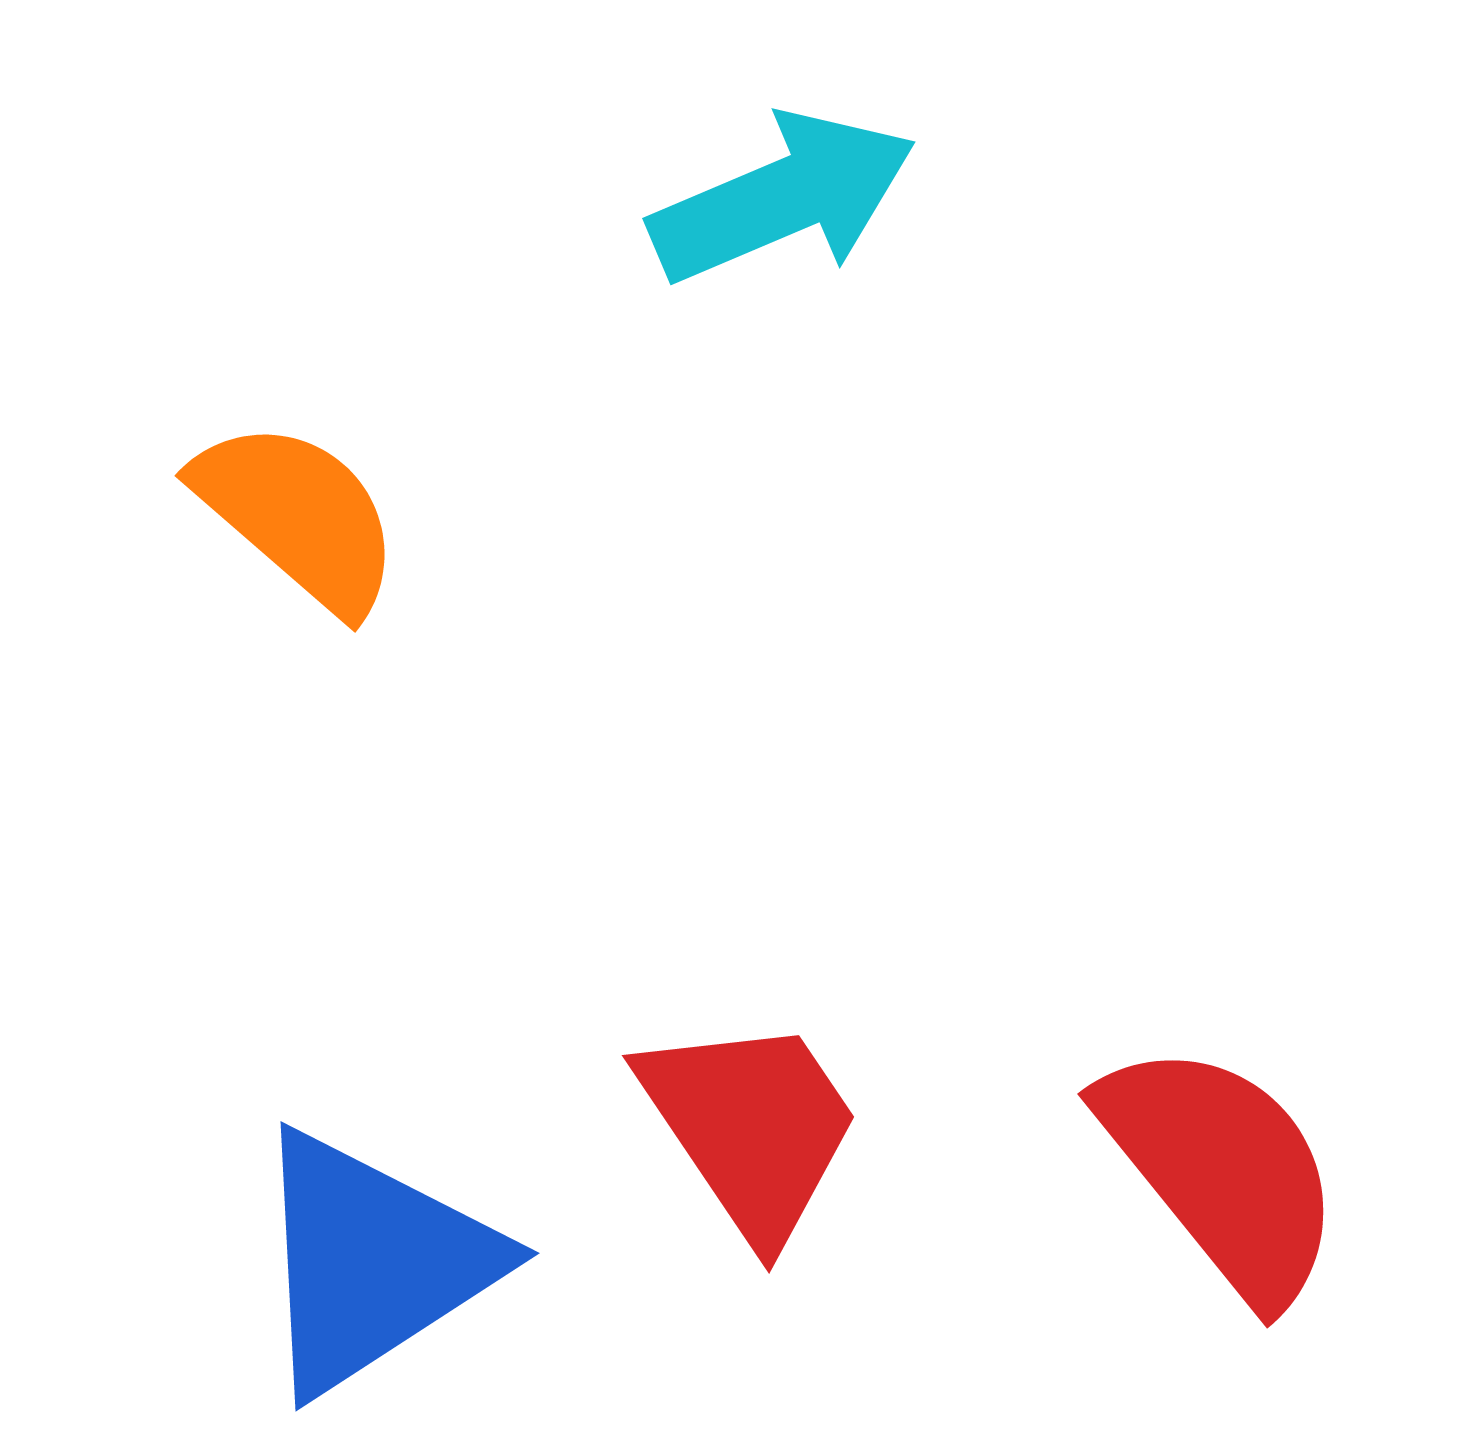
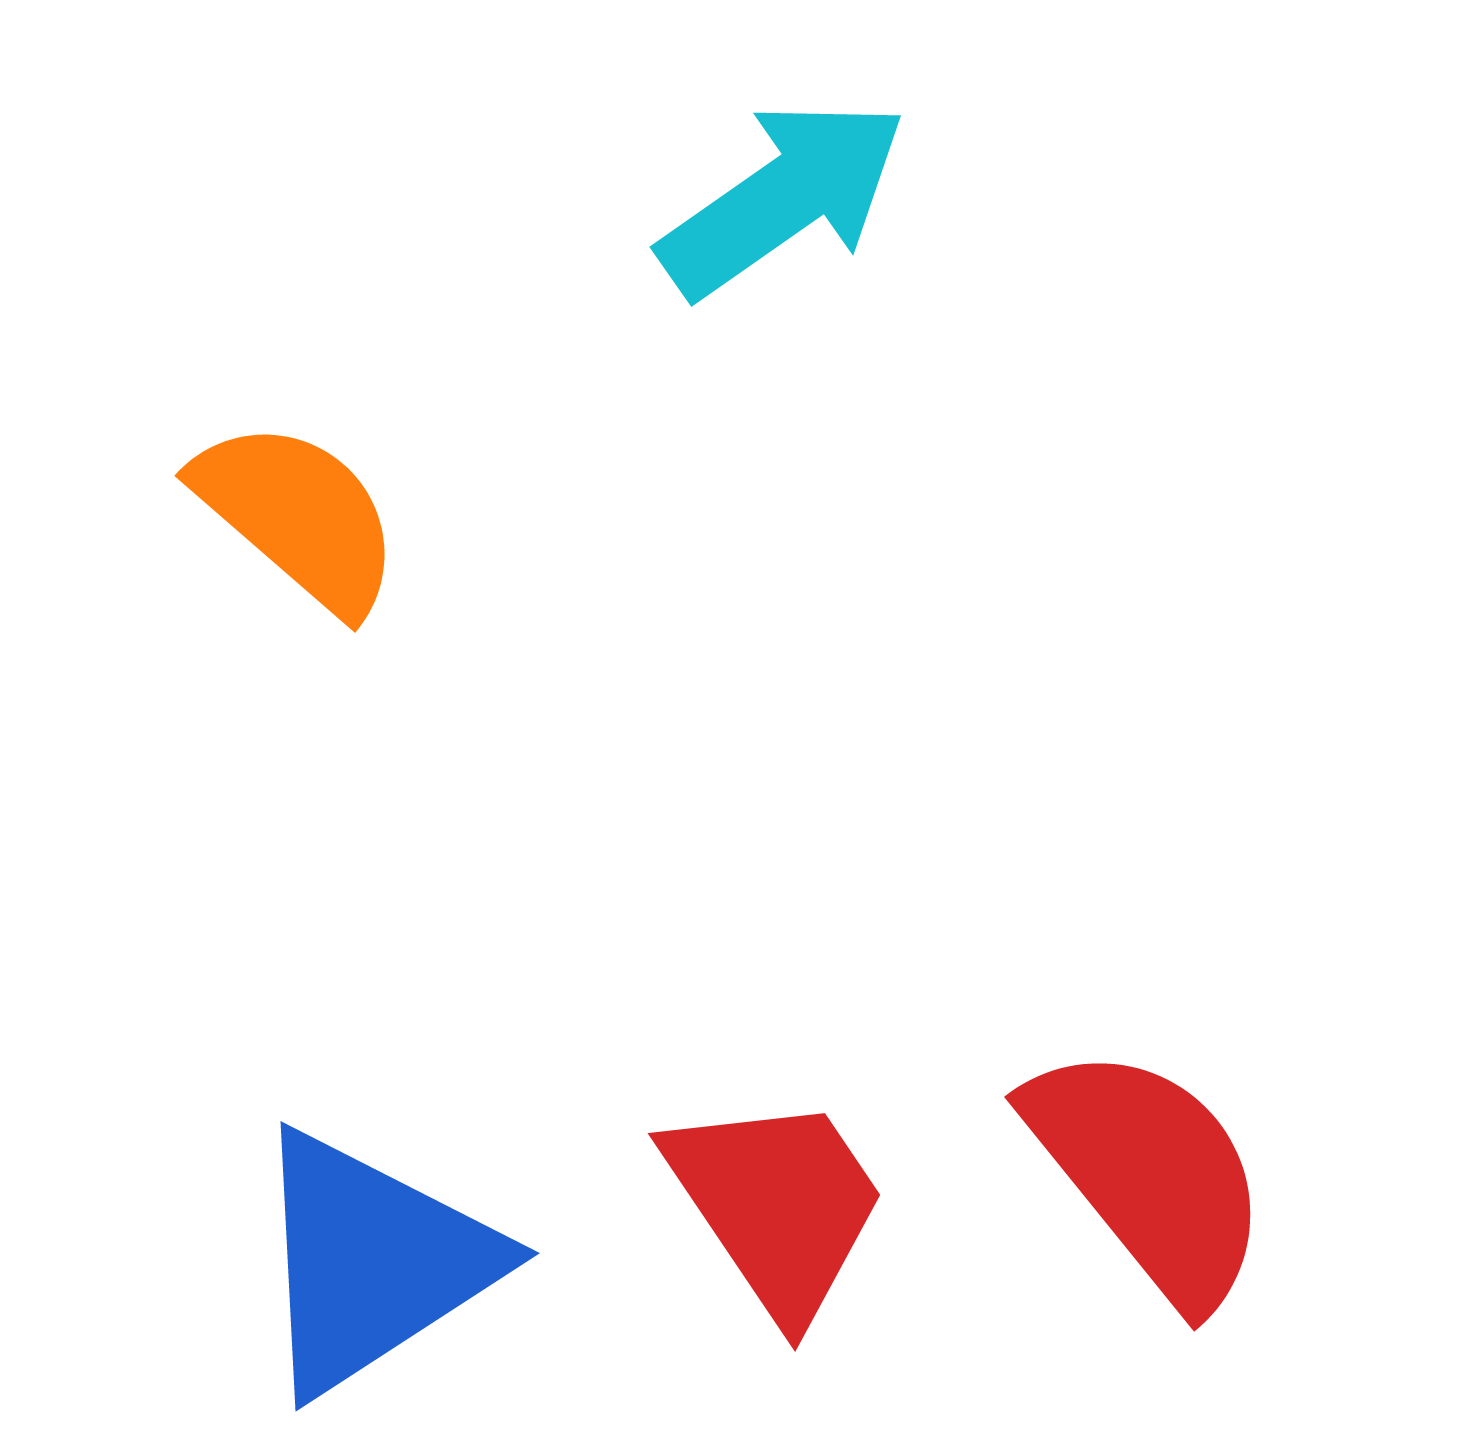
cyan arrow: rotated 12 degrees counterclockwise
red trapezoid: moved 26 px right, 78 px down
red semicircle: moved 73 px left, 3 px down
